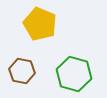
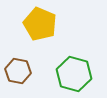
brown hexagon: moved 4 px left
